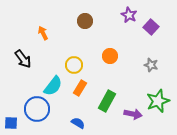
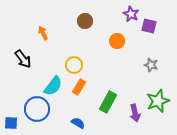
purple star: moved 2 px right, 1 px up
purple square: moved 2 px left, 1 px up; rotated 28 degrees counterclockwise
orange circle: moved 7 px right, 15 px up
orange rectangle: moved 1 px left, 1 px up
green rectangle: moved 1 px right, 1 px down
purple arrow: moved 2 px right, 1 px up; rotated 66 degrees clockwise
